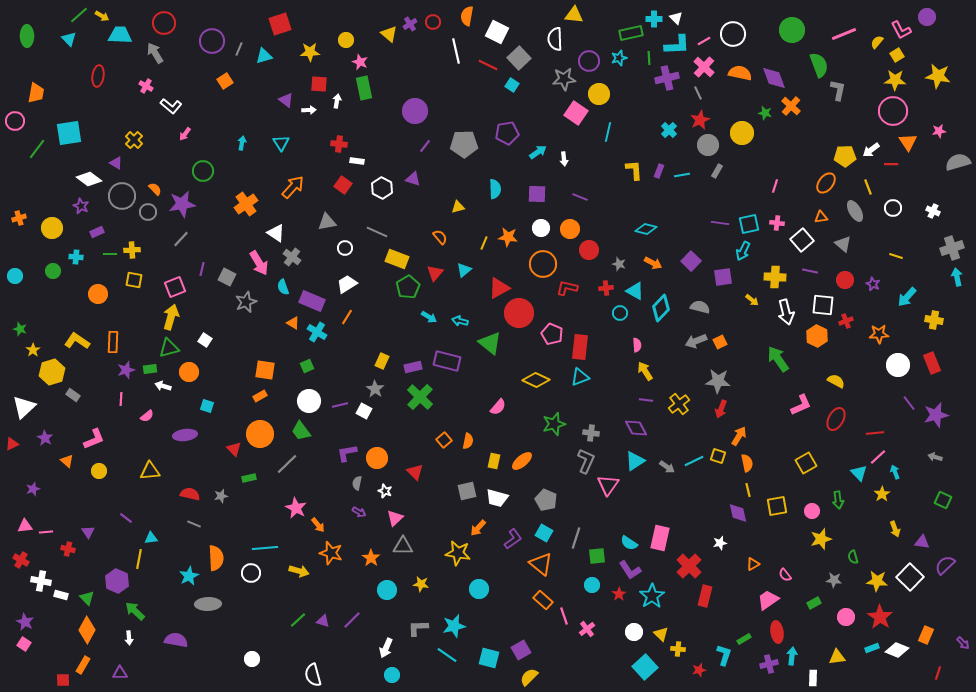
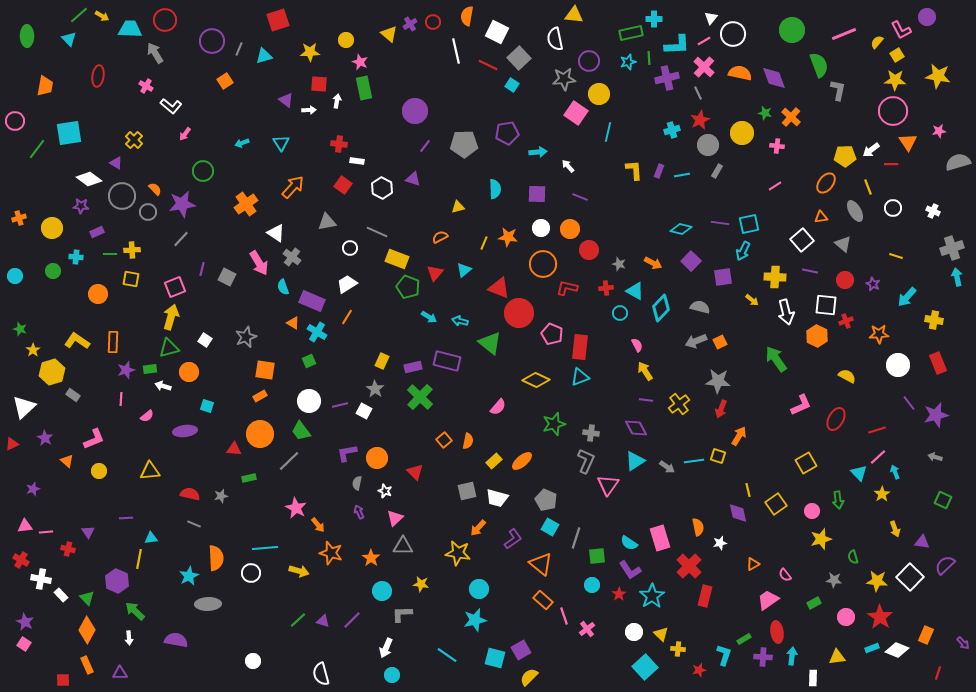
white triangle at (676, 18): moved 35 px right; rotated 24 degrees clockwise
red circle at (164, 23): moved 1 px right, 3 px up
red square at (280, 24): moved 2 px left, 4 px up
cyan trapezoid at (120, 35): moved 10 px right, 6 px up
white semicircle at (555, 39): rotated 10 degrees counterclockwise
cyan star at (619, 58): moved 9 px right, 4 px down
orange trapezoid at (36, 93): moved 9 px right, 7 px up
orange cross at (791, 106): moved 11 px down
cyan cross at (669, 130): moved 3 px right; rotated 28 degrees clockwise
cyan arrow at (242, 143): rotated 120 degrees counterclockwise
cyan arrow at (538, 152): rotated 30 degrees clockwise
white arrow at (564, 159): moved 4 px right, 7 px down; rotated 144 degrees clockwise
pink line at (775, 186): rotated 40 degrees clockwise
purple star at (81, 206): rotated 21 degrees counterclockwise
pink cross at (777, 223): moved 77 px up
cyan diamond at (646, 229): moved 35 px right
orange semicircle at (440, 237): rotated 77 degrees counterclockwise
white circle at (345, 248): moved 5 px right
yellow square at (134, 280): moved 3 px left, 1 px up
green pentagon at (408, 287): rotated 20 degrees counterclockwise
red triangle at (499, 288): rotated 50 degrees clockwise
gray star at (246, 302): moved 35 px down
white square at (823, 305): moved 3 px right
pink semicircle at (637, 345): rotated 24 degrees counterclockwise
green arrow at (778, 359): moved 2 px left
red rectangle at (932, 363): moved 6 px right
green square at (307, 366): moved 2 px right, 5 px up
yellow semicircle at (836, 381): moved 11 px right, 5 px up
red line at (875, 433): moved 2 px right, 3 px up; rotated 12 degrees counterclockwise
purple ellipse at (185, 435): moved 4 px up
red triangle at (234, 449): rotated 42 degrees counterclockwise
yellow rectangle at (494, 461): rotated 35 degrees clockwise
cyan line at (694, 461): rotated 18 degrees clockwise
orange semicircle at (747, 463): moved 49 px left, 64 px down
gray line at (287, 464): moved 2 px right, 3 px up
yellow square at (777, 506): moved 1 px left, 2 px up; rotated 25 degrees counterclockwise
purple arrow at (359, 512): rotated 144 degrees counterclockwise
purple line at (126, 518): rotated 40 degrees counterclockwise
cyan square at (544, 533): moved 6 px right, 6 px up
pink rectangle at (660, 538): rotated 30 degrees counterclockwise
white cross at (41, 581): moved 2 px up
cyan circle at (387, 590): moved 5 px left, 1 px down
white rectangle at (61, 595): rotated 32 degrees clockwise
cyan star at (454, 626): moved 21 px right, 6 px up
gray L-shape at (418, 628): moved 16 px left, 14 px up
cyan square at (489, 658): moved 6 px right
white circle at (252, 659): moved 1 px right, 2 px down
purple cross at (769, 664): moved 6 px left, 7 px up; rotated 18 degrees clockwise
orange rectangle at (83, 665): moved 4 px right; rotated 54 degrees counterclockwise
white semicircle at (313, 675): moved 8 px right, 1 px up
